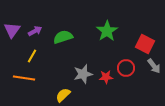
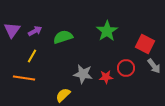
gray star: rotated 24 degrees clockwise
